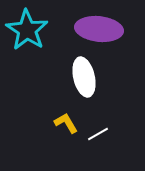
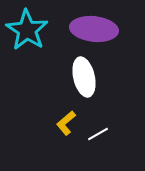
purple ellipse: moved 5 px left
yellow L-shape: rotated 100 degrees counterclockwise
